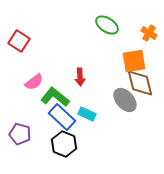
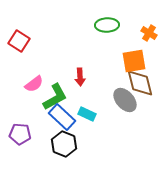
green ellipse: rotated 35 degrees counterclockwise
pink semicircle: moved 2 px down
green L-shape: rotated 112 degrees clockwise
purple pentagon: rotated 10 degrees counterclockwise
